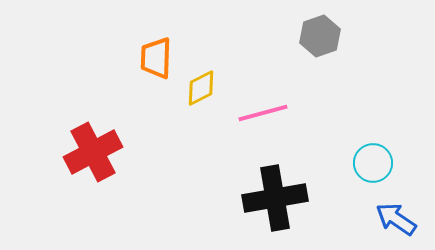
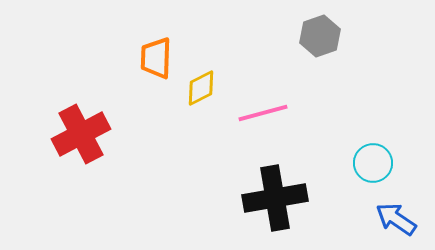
red cross: moved 12 px left, 18 px up
